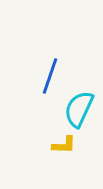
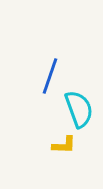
cyan semicircle: rotated 135 degrees clockwise
